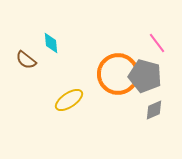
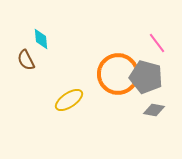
cyan diamond: moved 10 px left, 4 px up
brown semicircle: rotated 25 degrees clockwise
gray pentagon: moved 1 px right, 1 px down
gray diamond: rotated 35 degrees clockwise
